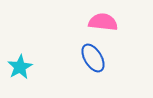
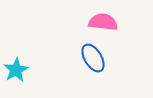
cyan star: moved 4 px left, 3 px down
